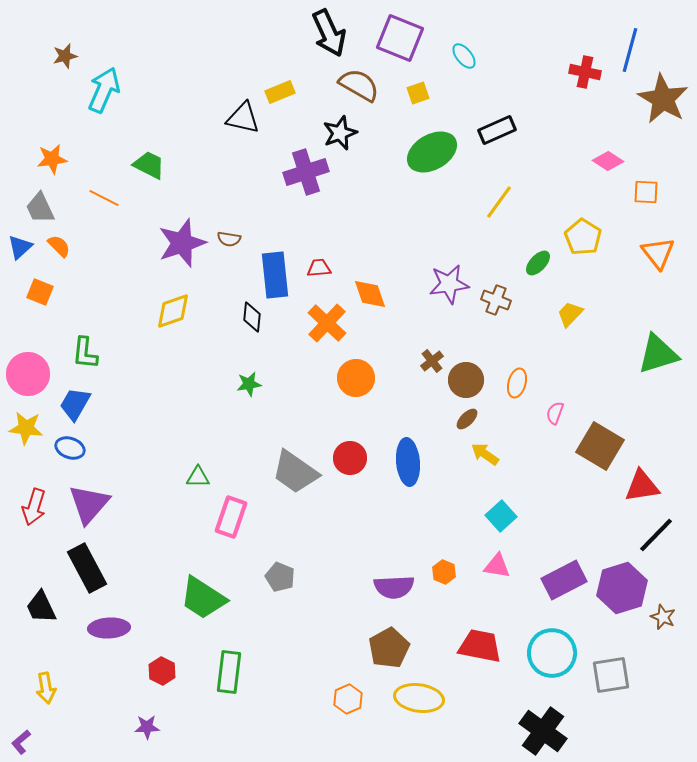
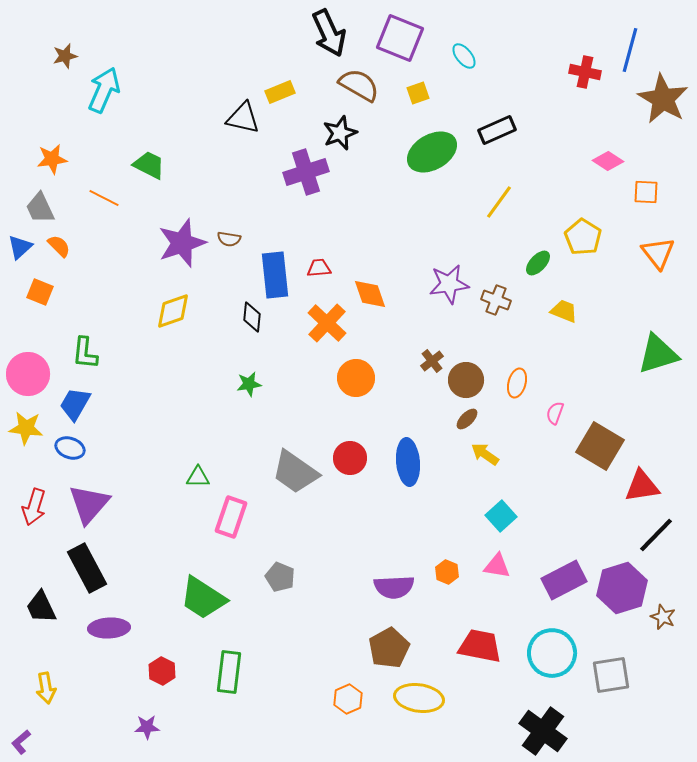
yellow trapezoid at (570, 314): moved 6 px left, 3 px up; rotated 68 degrees clockwise
orange hexagon at (444, 572): moved 3 px right
